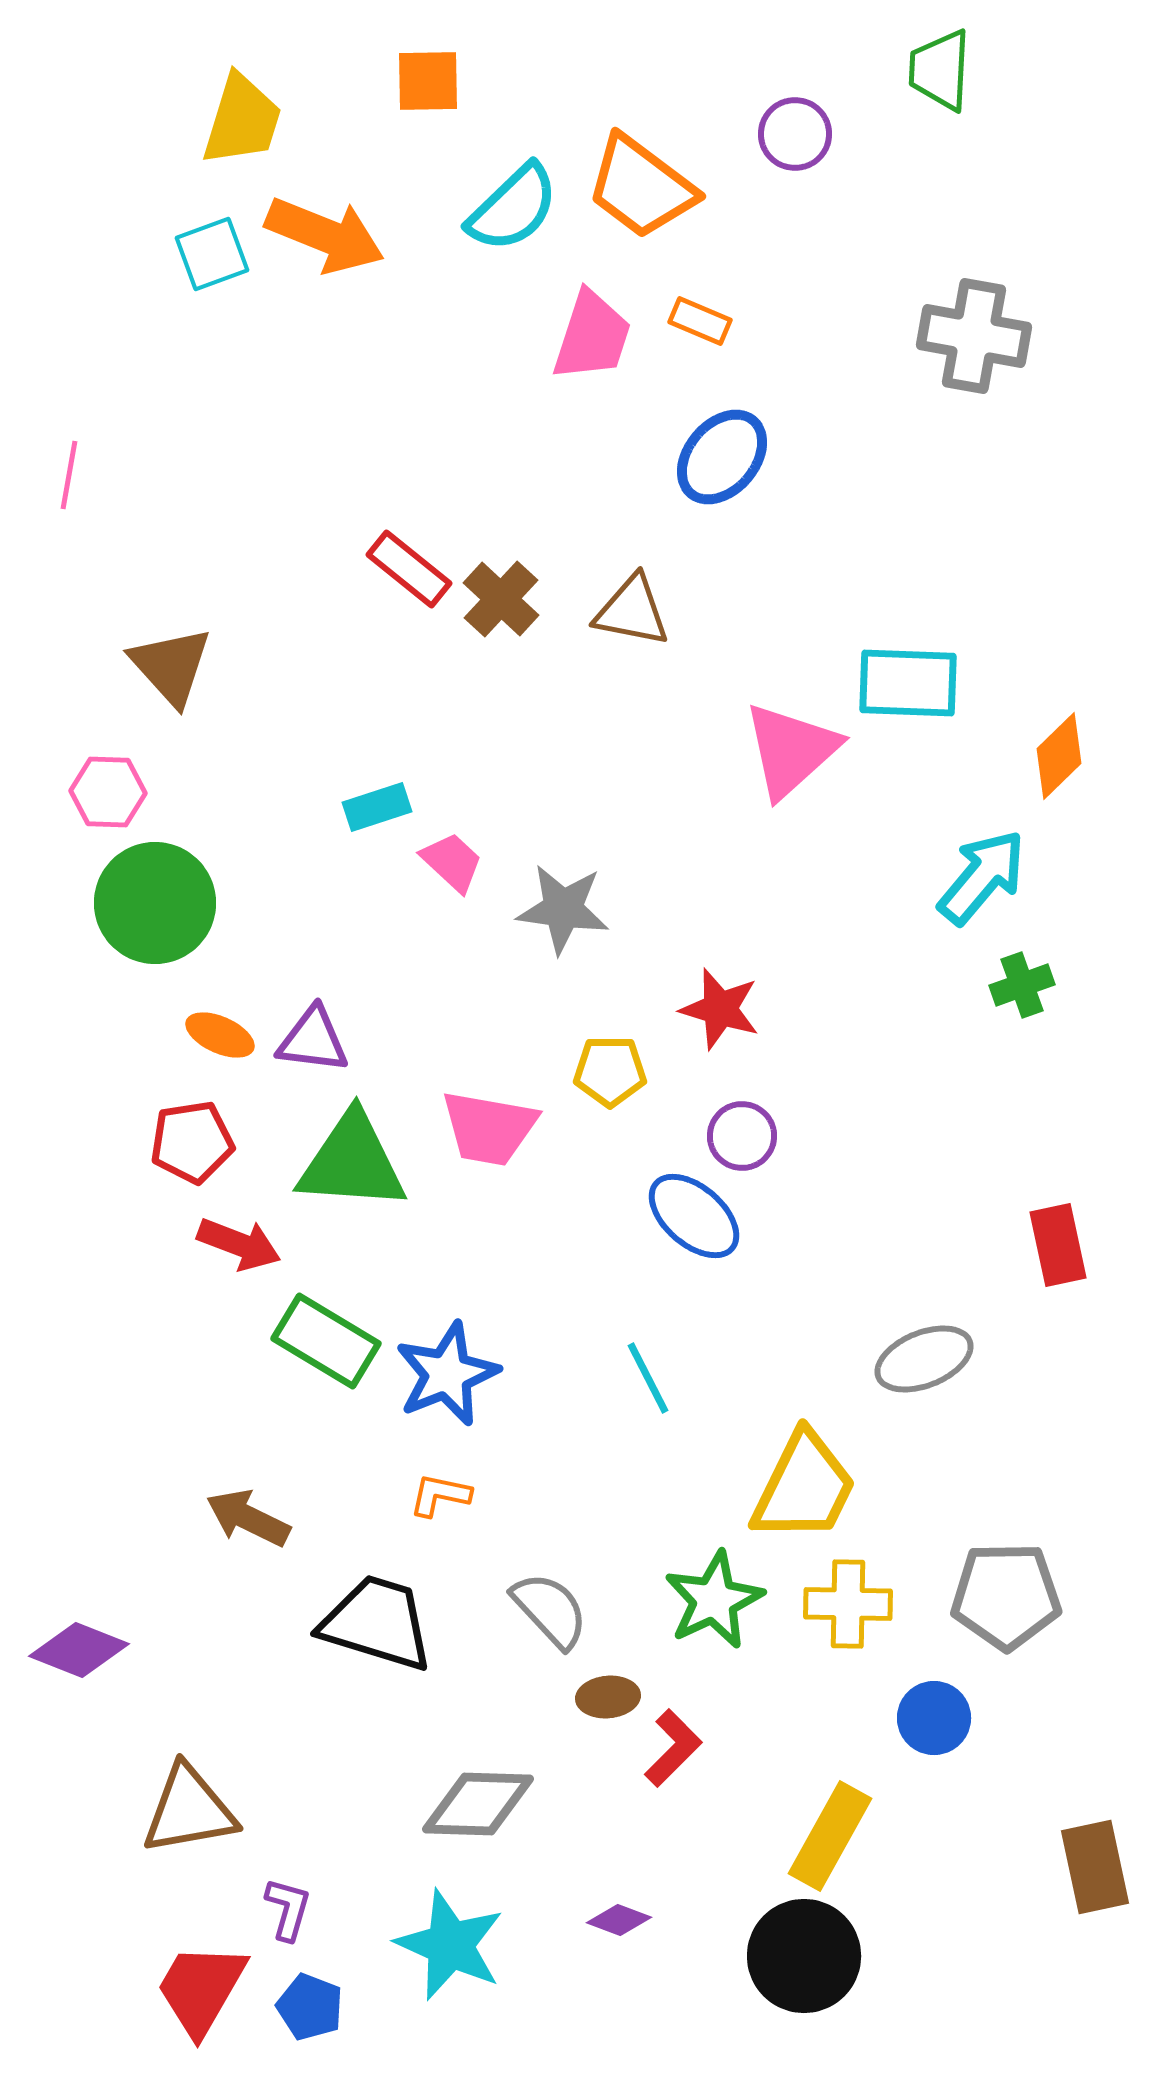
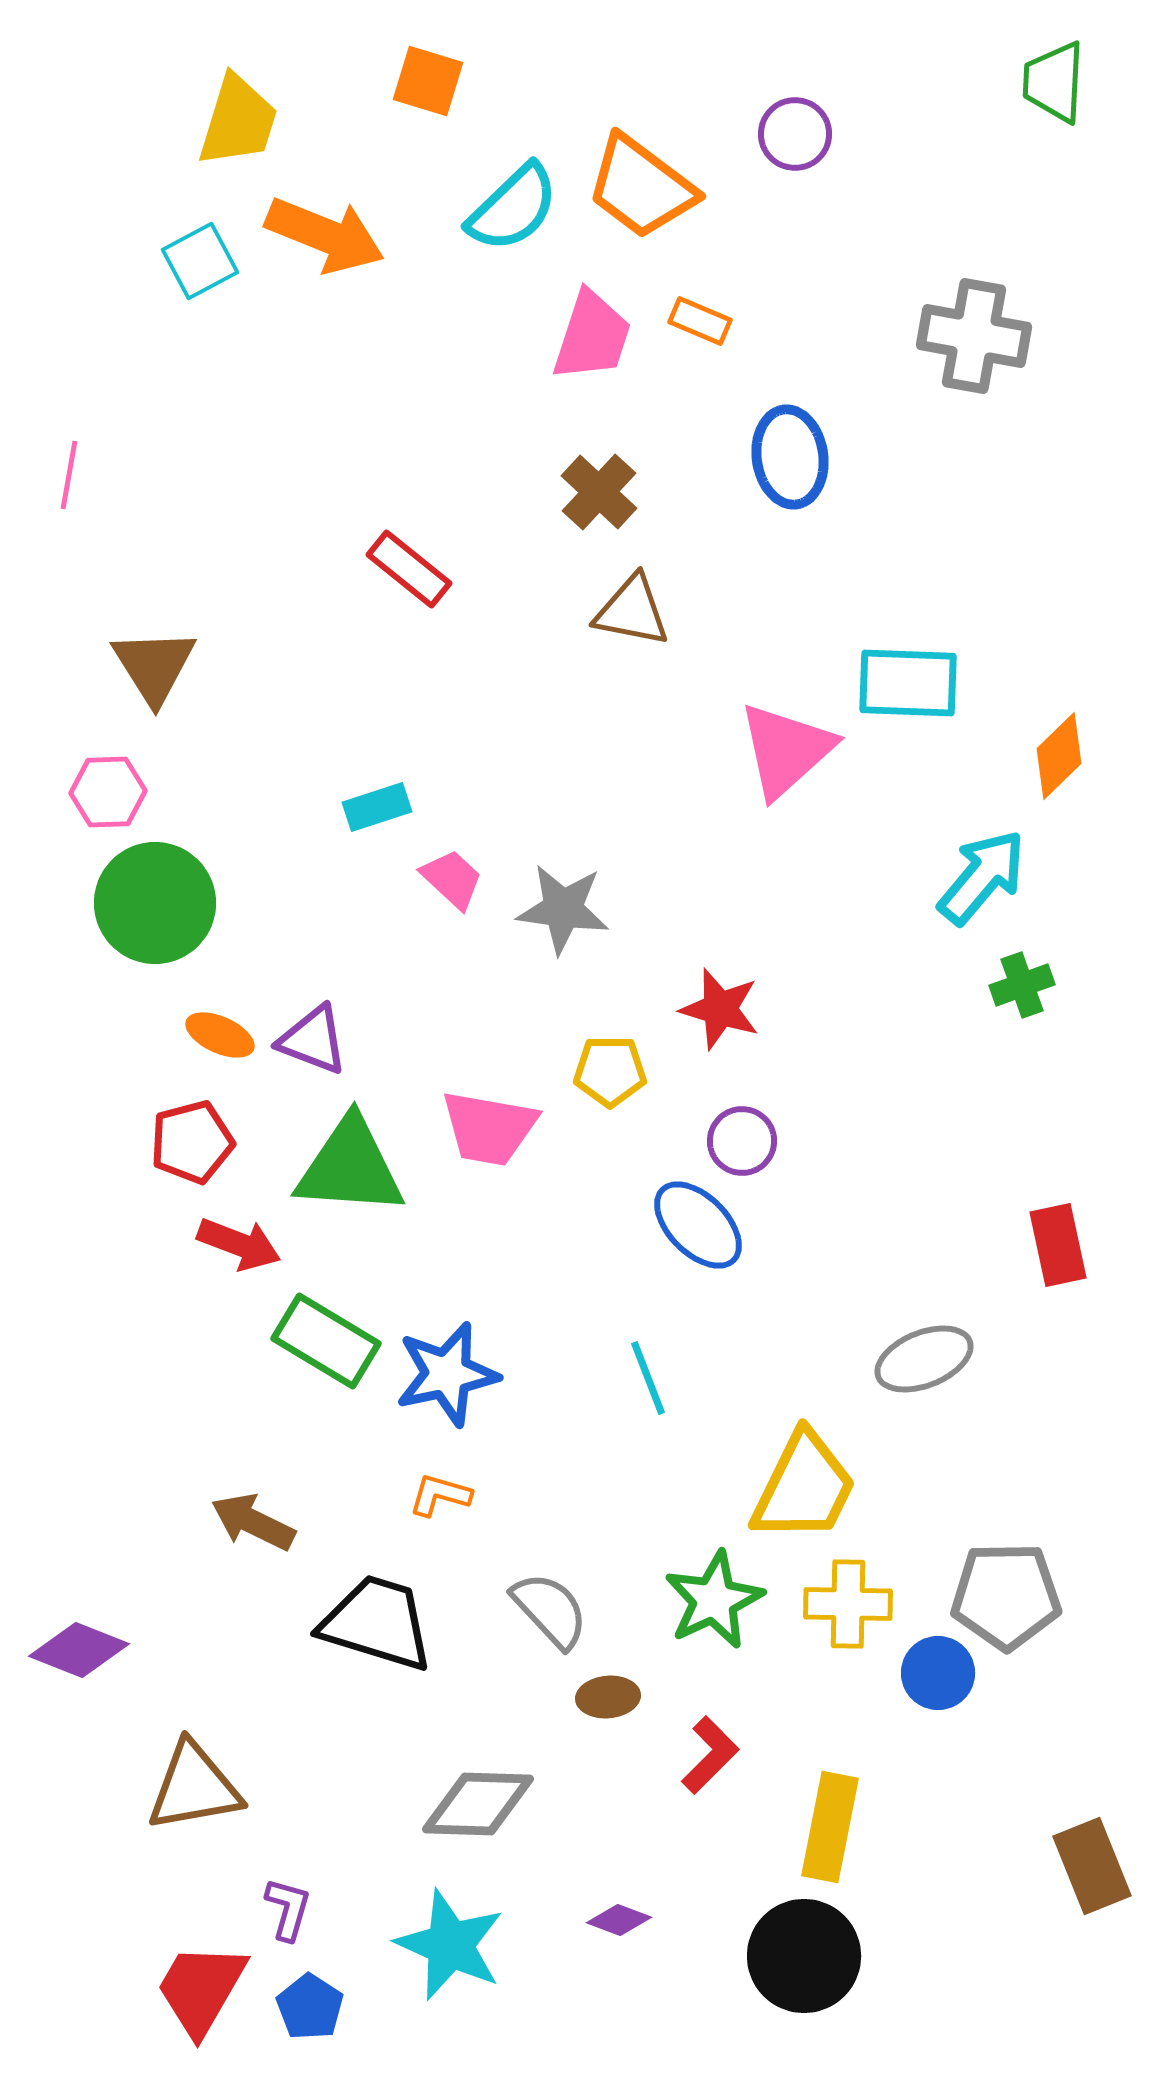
green trapezoid at (940, 70): moved 114 px right, 12 px down
orange square at (428, 81): rotated 18 degrees clockwise
yellow trapezoid at (242, 120): moved 4 px left, 1 px down
cyan square at (212, 254): moved 12 px left, 7 px down; rotated 8 degrees counterclockwise
blue ellipse at (722, 457): moved 68 px right; rotated 48 degrees counterclockwise
brown cross at (501, 599): moved 98 px right, 107 px up
brown triangle at (171, 666): moved 17 px left; rotated 10 degrees clockwise
pink triangle at (791, 750): moved 5 px left
pink hexagon at (108, 792): rotated 4 degrees counterclockwise
pink trapezoid at (452, 862): moved 17 px down
purple triangle at (313, 1040): rotated 14 degrees clockwise
purple circle at (742, 1136): moved 5 px down
red pentagon at (192, 1142): rotated 6 degrees counterclockwise
green triangle at (352, 1162): moved 2 px left, 5 px down
blue ellipse at (694, 1216): moved 4 px right, 9 px down; rotated 4 degrees clockwise
blue star at (447, 1374): rotated 10 degrees clockwise
cyan line at (648, 1378): rotated 6 degrees clockwise
orange L-shape at (440, 1495): rotated 4 degrees clockwise
brown arrow at (248, 1518): moved 5 px right, 4 px down
blue circle at (934, 1718): moved 4 px right, 45 px up
red L-shape at (673, 1748): moved 37 px right, 7 px down
brown triangle at (189, 1810): moved 5 px right, 23 px up
yellow rectangle at (830, 1836): moved 9 px up; rotated 18 degrees counterclockwise
brown rectangle at (1095, 1867): moved 3 px left, 1 px up; rotated 10 degrees counterclockwise
blue pentagon at (310, 2007): rotated 12 degrees clockwise
